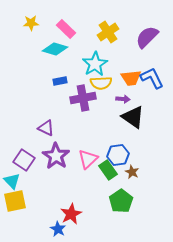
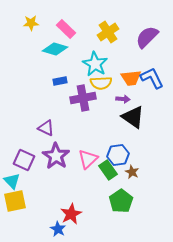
cyan star: rotated 10 degrees counterclockwise
purple square: rotated 10 degrees counterclockwise
